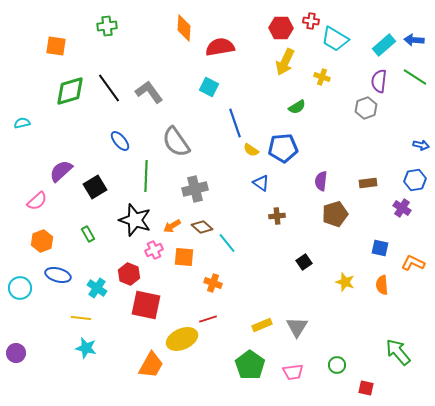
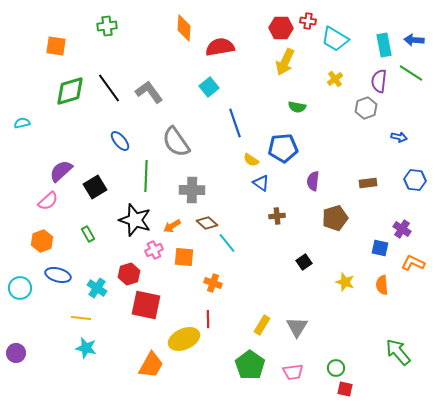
red cross at (311, 21): moved 3 px left
cyan rectangle at (384, 45): rotated 60 degrees counterclockwise
yellow cross at (322, 77): moved 13 px right, 2 px down; rotated 35 degrees clockwise
green line at (415, 77): moved 4 px left, 4 px up
cyan square at (209, 87): rotated 24 degrees clockwise
green semicircle at (297, 107): rotated 42 degrees clockwise
blue arrow at (421, 145): moved 22 px left, 8 px up
yellow semicircle at (251, 150): moved 10 px down
blue hexagon at (415, 180): rotated 15 degrees clockwise
purple semicircle at (321, 181): moved 8 px left
gray cross at (195, 189): moved 3 px left, 1 px down; rotated 15 degrees clockwise
pink semicircle at (37, 201): moved 11 px right
purple cross at (402, 208): moved 21 px down
brown pentagon at (335, 214): moved 4 px down
brown diamond at (202, 227): moved 5 px right, 4 px up
red hexagon at (129, 274): rotated 20 degrees clockwise
red line at (208, 319): rotated 72 degrees counterclockwise
yellow rectangle at (262, 325): rotated 36 degrees counterclockwise
yellow ellipse at (182, 339): moved 2 px right
green circle at (337, 365): moved 1 px left, 3 px down
red square at (366, 388): moved 21 px left, 1 px down
